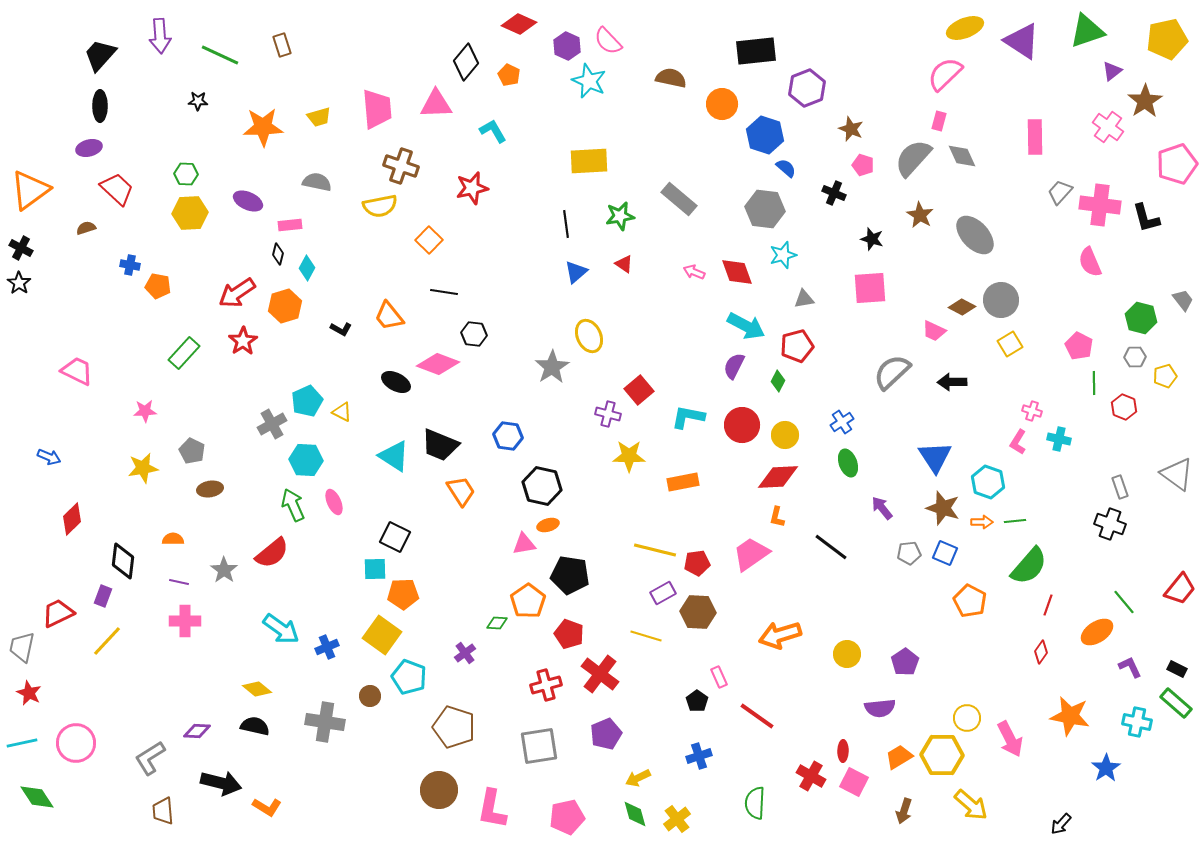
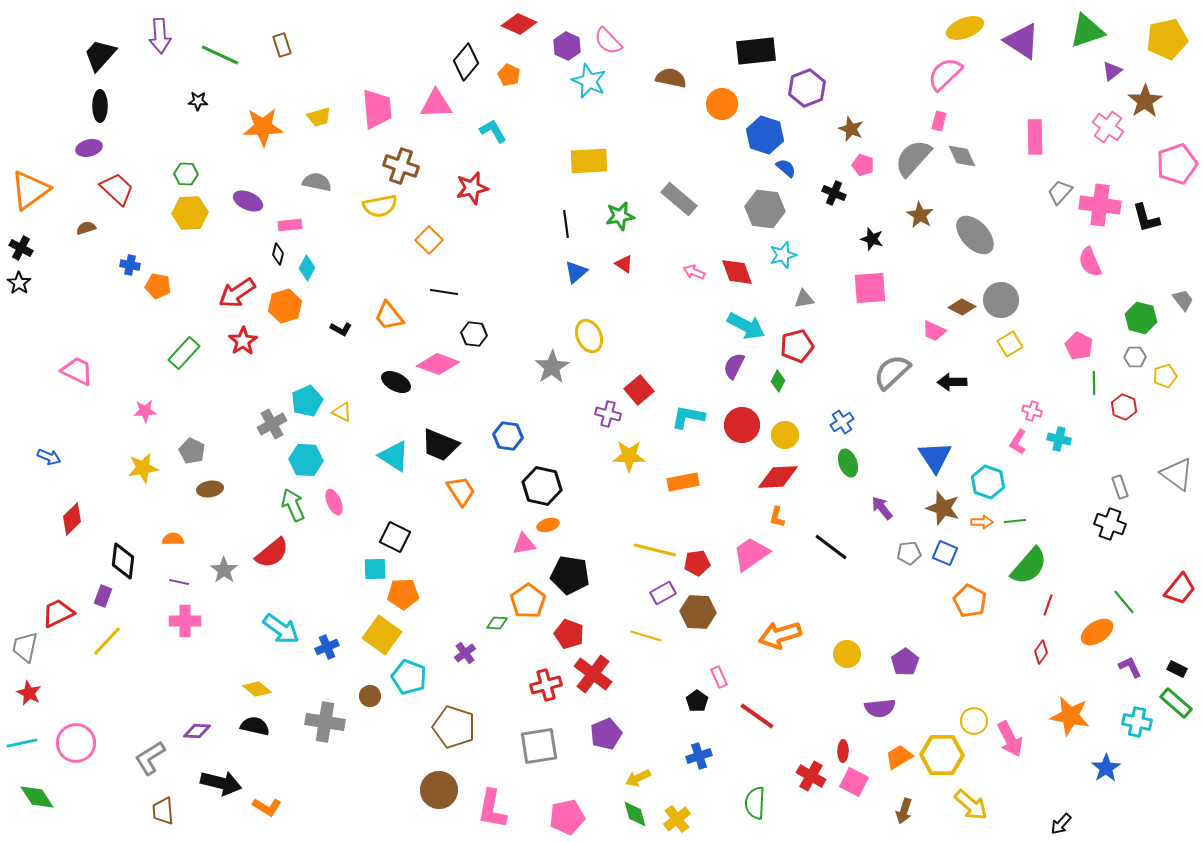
gray trapezoid at (22, 647): moved 3 px right
red cross at (600, 674): moved 7 px left
yellow circle at (967, 718): moved 7 px right, 3 px down
